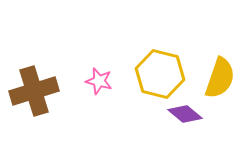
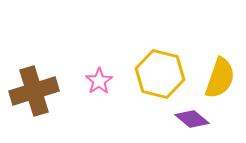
pink star: rotated 24 degrees clockwise
purple diamond: moved 7 px right, 5 px down
